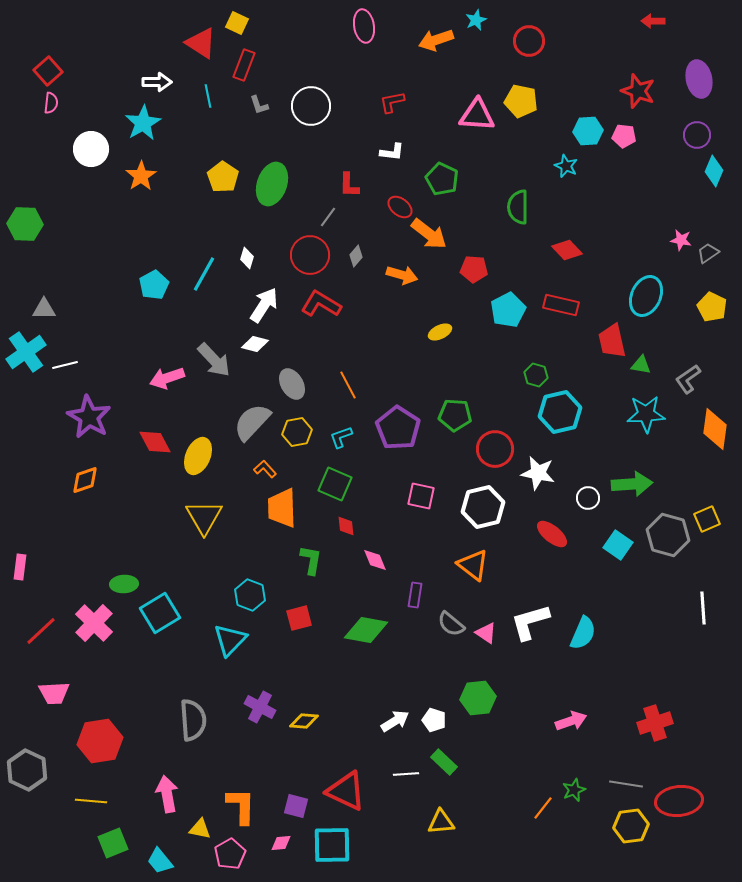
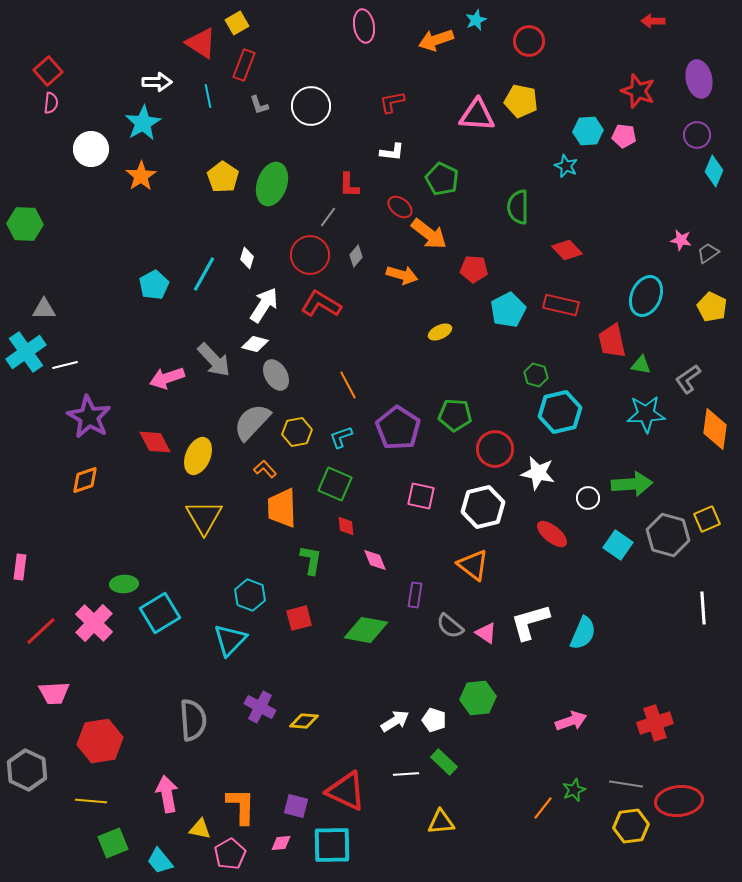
yellow square at (237, 23): rotated 35 degrees clockwise
gray ellipse at (292, 384): moved 16 px left, 9 px up
gray semicircle at (451, 624): moved 1 px left, 2 px down
